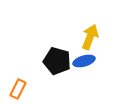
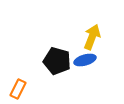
yellow arrow: moved 2 px right
blue ellipse: moved 1 px right, 1 px up
